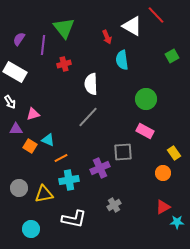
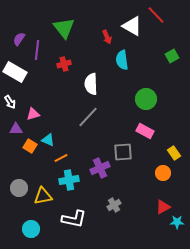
purple line: moved 6 px left, 5 px down
yellow triangle: moved 1 px left, 2 px down
